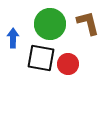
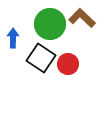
brown L-shape: moved 6 px left, 5 px up; rotated 32 degrees counterclockwise
black square: rotated 24 degrees clockwise
